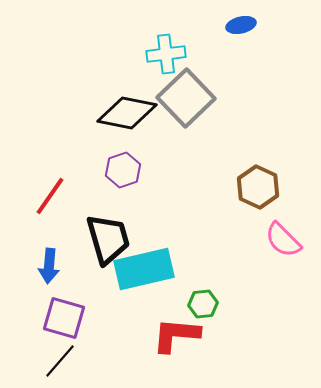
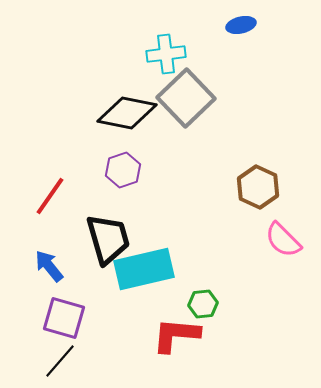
blue arrow: rotated 136 degrees clockwise
